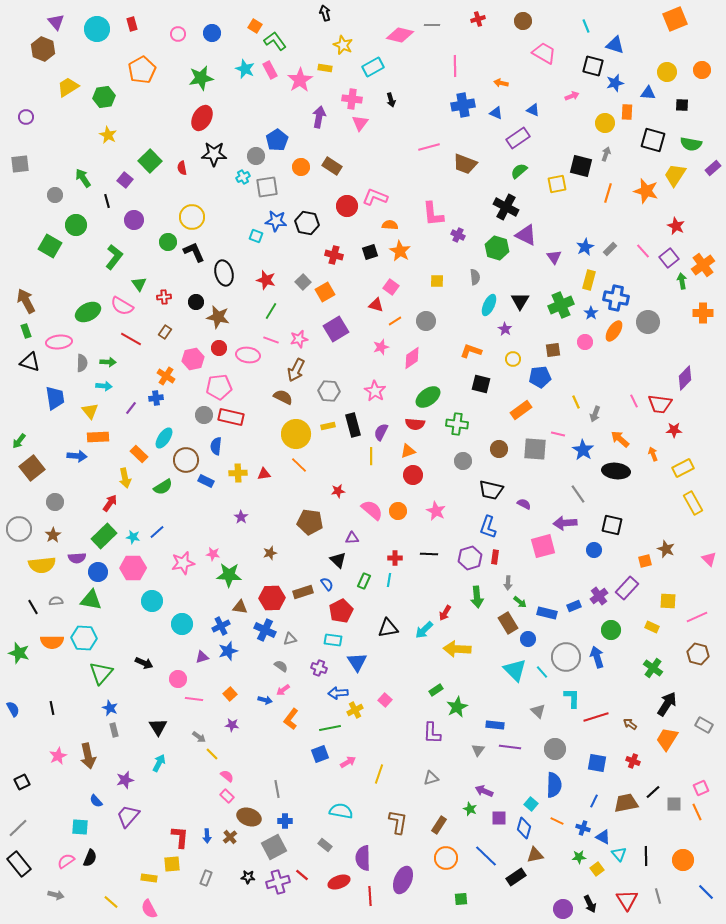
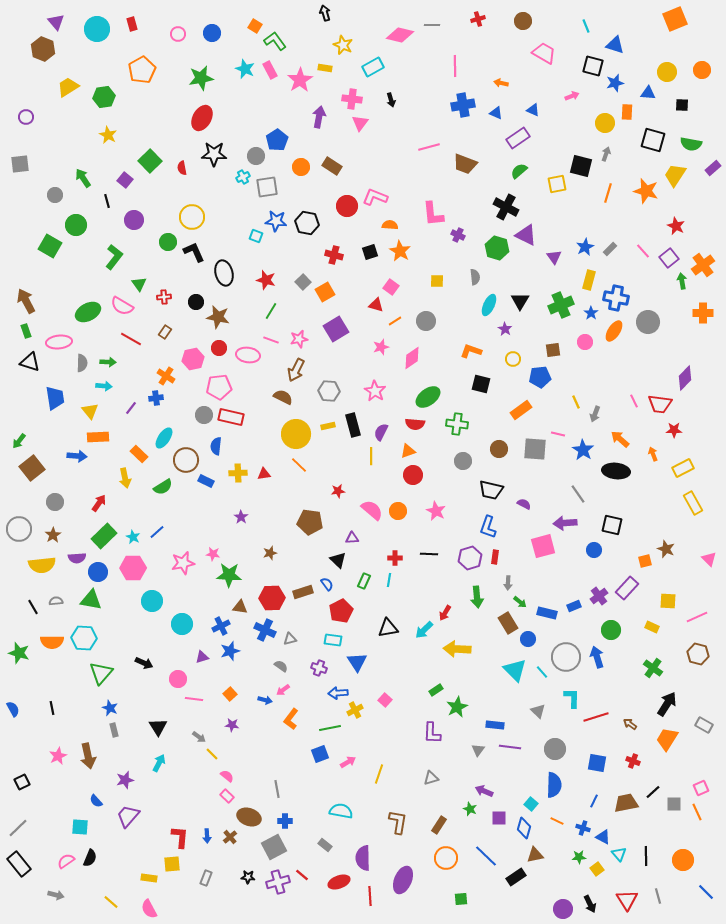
red arrow at (110, 503): moved 11 px left
cyan star at (133, 537): rotated 16 degrees clockwise
blue star at (228, 651): moved 2 px right
